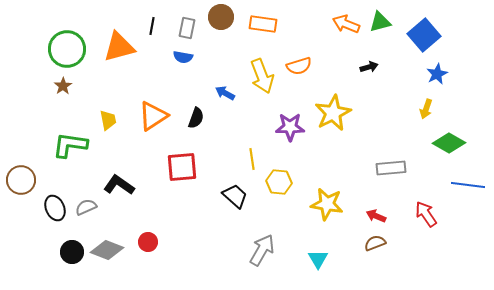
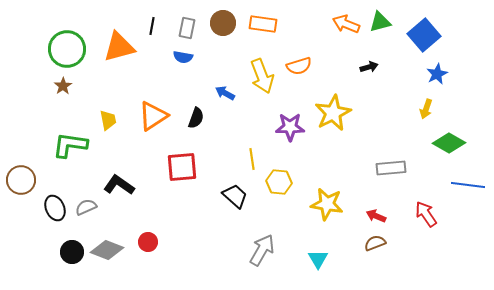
brown circle at (221, 17): moved 2 px right, 6 px down
